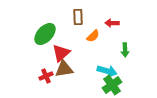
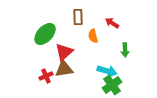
red arrow: rotated 32 degrees clockwise
orange semicircle: rotated 120 degrees clockwise
red triangle: moved 3 px right, 1 px up
